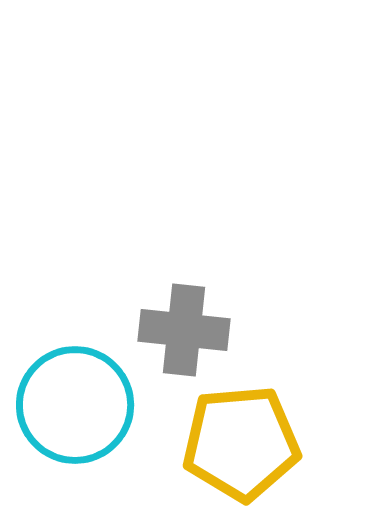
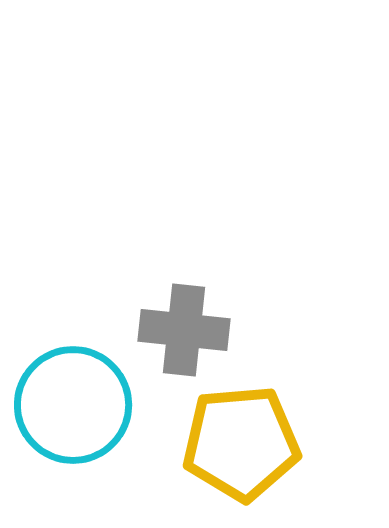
cyan circle: moved 2 px left
